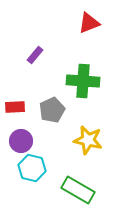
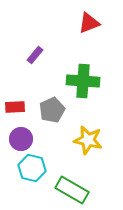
purple circle: moved 2 px up
green rectangle: moved 6 px left
